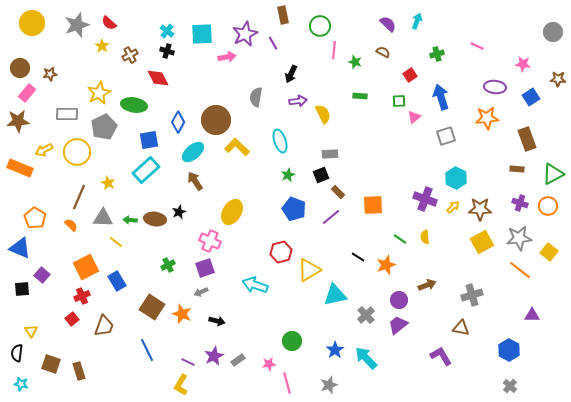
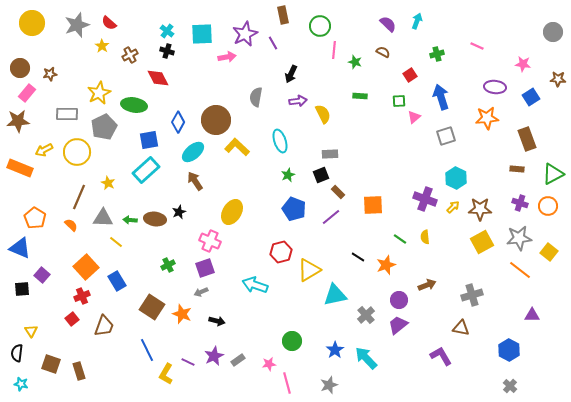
orange square at (86, 267): rotated 15 degrees counterclockwise
yellow L-shape at (181, 385): moved 15 px left, 11 px up
